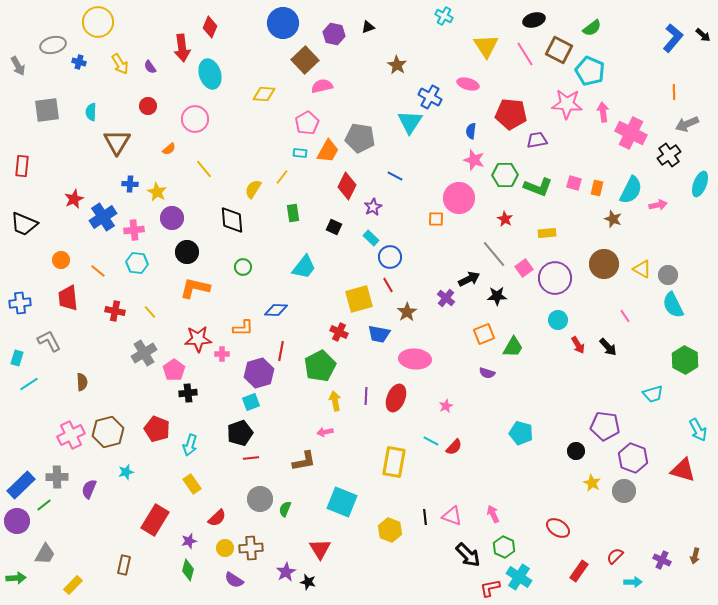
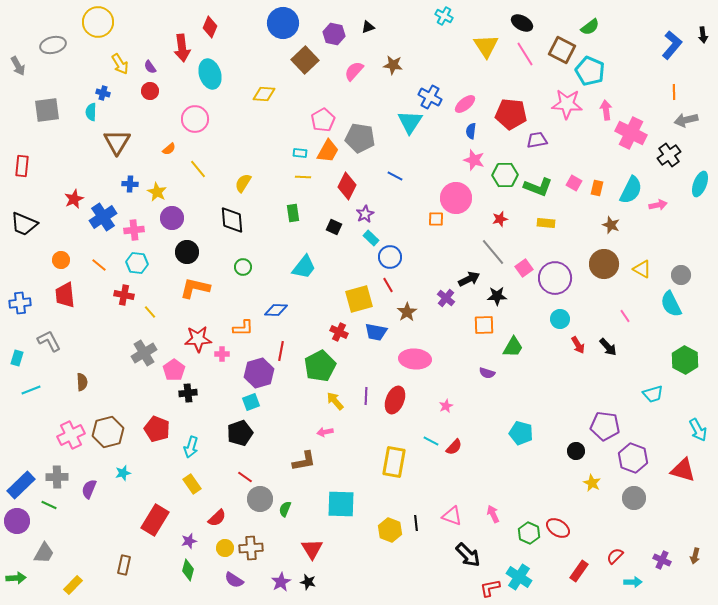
black ellipse at (534, 20): moved 12 px left, 3 px down; rotated 45 degrees clockwise
green semicircle at (592, 28): moved 2 px left, 1 px up
black arrow at (703, 35): rotated 42 degrees clockwise
blue L-shape at (673, 38): moved 1 px left, 7 px down
brown square at (559, 50): moved 3 px right
blue cross at (79, 62): moved 24 px right, 31 px down
brown star at (397, 65): moved 4 px left; rotated 24 degrees counterclockwise
pink ellipse at (468, 84): moved 3 px left, 20 px down; rotated 55 degrees counterclockwise
pink semicircle at (322, 86): moved 32 px right, 15 px up; rotated 35 degrees counterclockwise
red circle at (148, 106): moved 2 px right, 15 px up
pink arrow at (603, 112): moved 3 px right, 2 px up
pink pentagon at (307, 123): moved 16 px right, 3 px up
gray arrow at (687, 124): moved 1 px left, 4 px up; rotated 10 degrees clockwise
yellow line at (204, 169): moved 6 px left
yellow line at (282, 177): moved 21 px right; rotated 56 degrees clockwise
pink square at (574, 183): rotated 14 degrees clockwise
yellow semicircle at (253, 189): moved 10 px left, 6 px up
pink circle at (459, 198): moved 3 px left
purple star at (373, 207): moved 8 px left, 7 px down
red star at (505, 219): moved 5 px left; rotated 28 degrees clockwise
brown star at (613, 219): moved 2 px left, 6 px down
yellow rectangle at (547, 233): moved 1 px left, 10 px up; rotated 12 degrees clockwise
gray line at (494, 254): moved 1 px left, 2 px up
orange line at (98, 271): moved 1 px right, 6 px up
gray circle at (668, 275): moved 13 px right
red trapezoid at (68, 298): moved 3 px left, 3 px up
cyan semicircle at (673, 305): moved 2 px left, 1 px up
red cross at (115, 311): moved 9 px right, 16 px up
cyan circle at (558, 320): moved 2 px right, 1 px up
blue trapezoid at (379, 334): moved 3 px left, 2 px up
orange square at (484, 334): moved 9 px up; rotated 20 degrees clockwise
cyan line at (29, 384): moved 2 px right, 6 px down; rotated 12 degrees clockwise
red ellipse at (396, 398): moved 1 px left, 2 px down
yellow arrow at (335, 401): rotated 30 degrees counterclockwise
cyan arrow at (190, 445): moved 1 px right, 2 px down
red line at (251, 458): moved 6 px left, 19 px down; rotated 42 degrees clockwise
cyan star at (126, 472): moved 3 px left, 1 px down
gray circle at (624, 491): moved 10 px right, 7 px down
cyan square at (342, 502): moved 1 px left, 2 px down; rotated 20 degrees counterclockwise
green line at (44, 505): moved 5 px right; rotated 63 degrees clockwise
black line at (425, 517): moved 9 px left, 6 px down
green hexagon at (504, 547): moved 25 px right, 14 px up
red triangle at (320, 549): moved 8 px left
gray trapezoid at (45, 554): moved 1 px left, 1 px up
purple star at (286, 572): moved 5 px left, 10 px down
